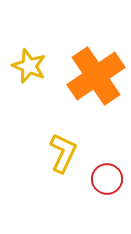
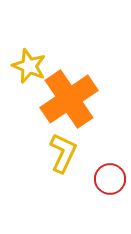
orange cross: moved 27 px left, 23 px down
red circle: moved 3 px right
